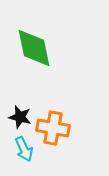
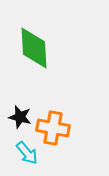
green diamond: rotated 9 degrees clockwise
cyan arrow: moved 3 px right, 4 px down; rotated 15 degrees counterclockwise
